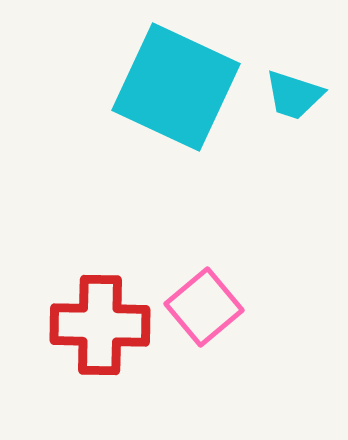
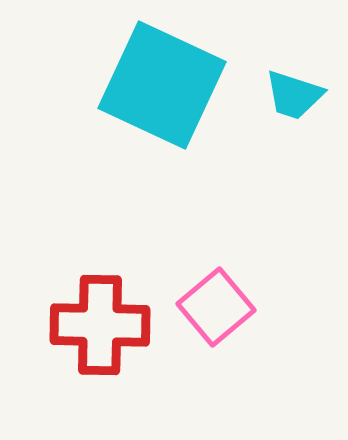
cyan square: moved 14 px left, 2 px up
pink square: moved 12 px right
